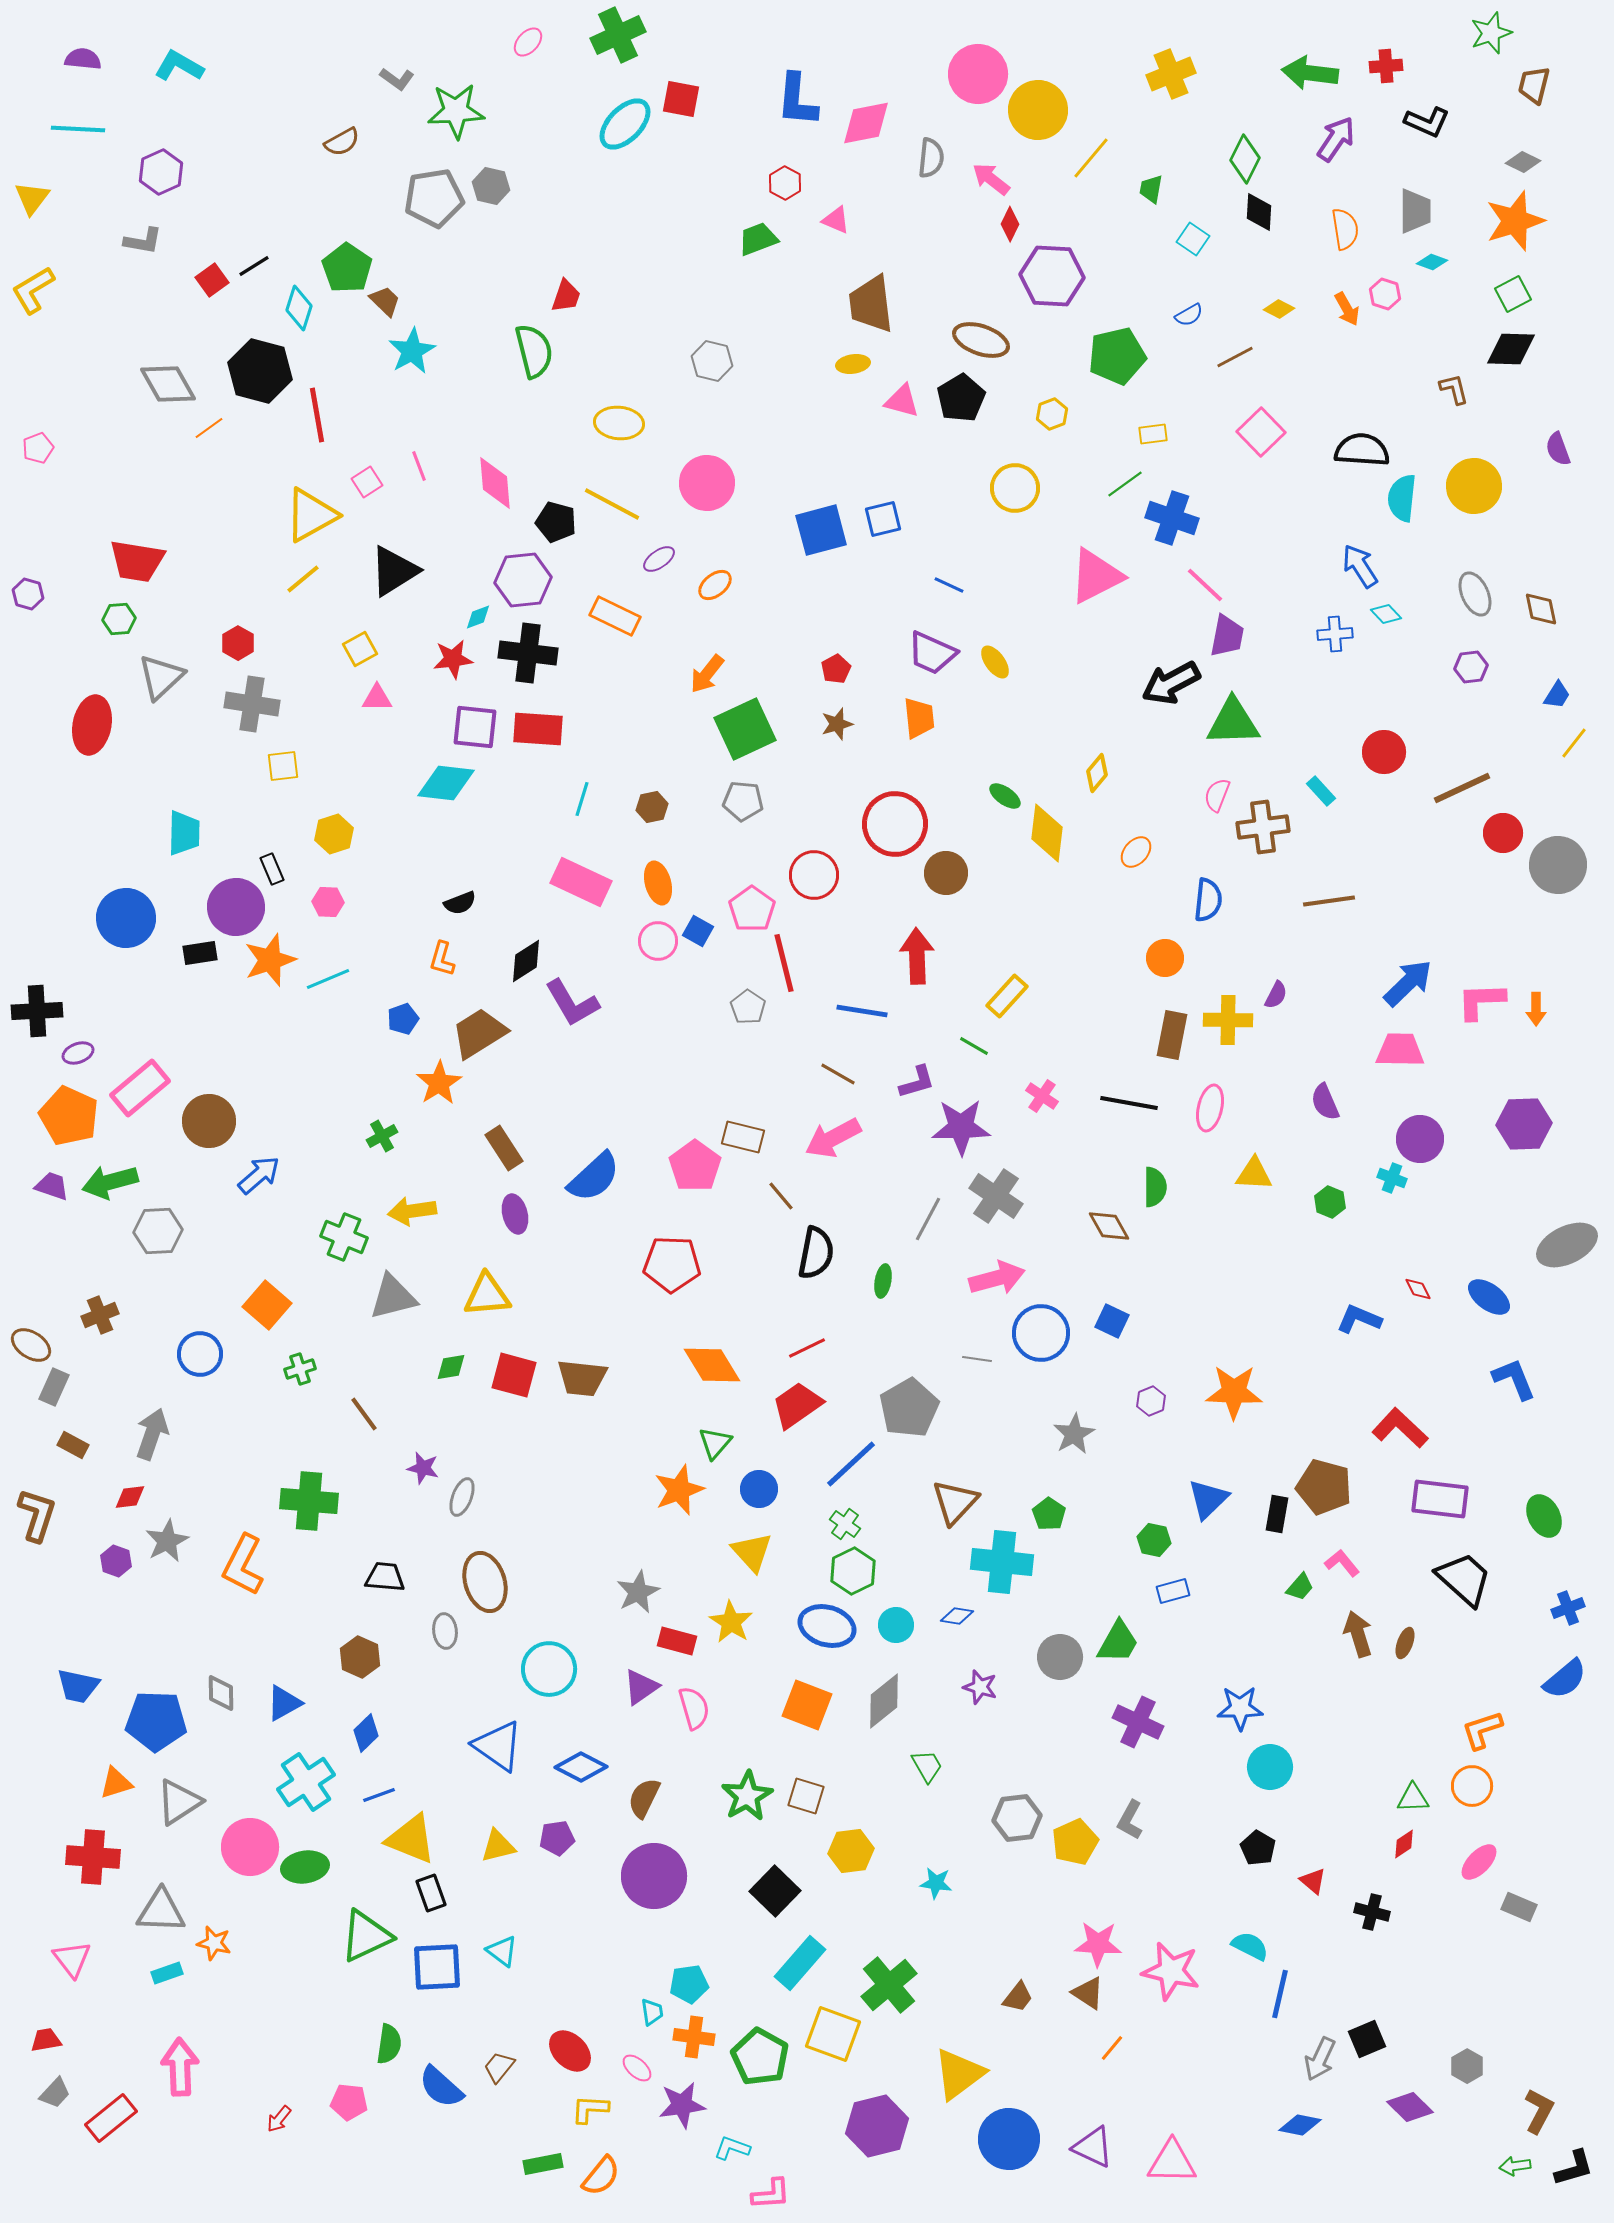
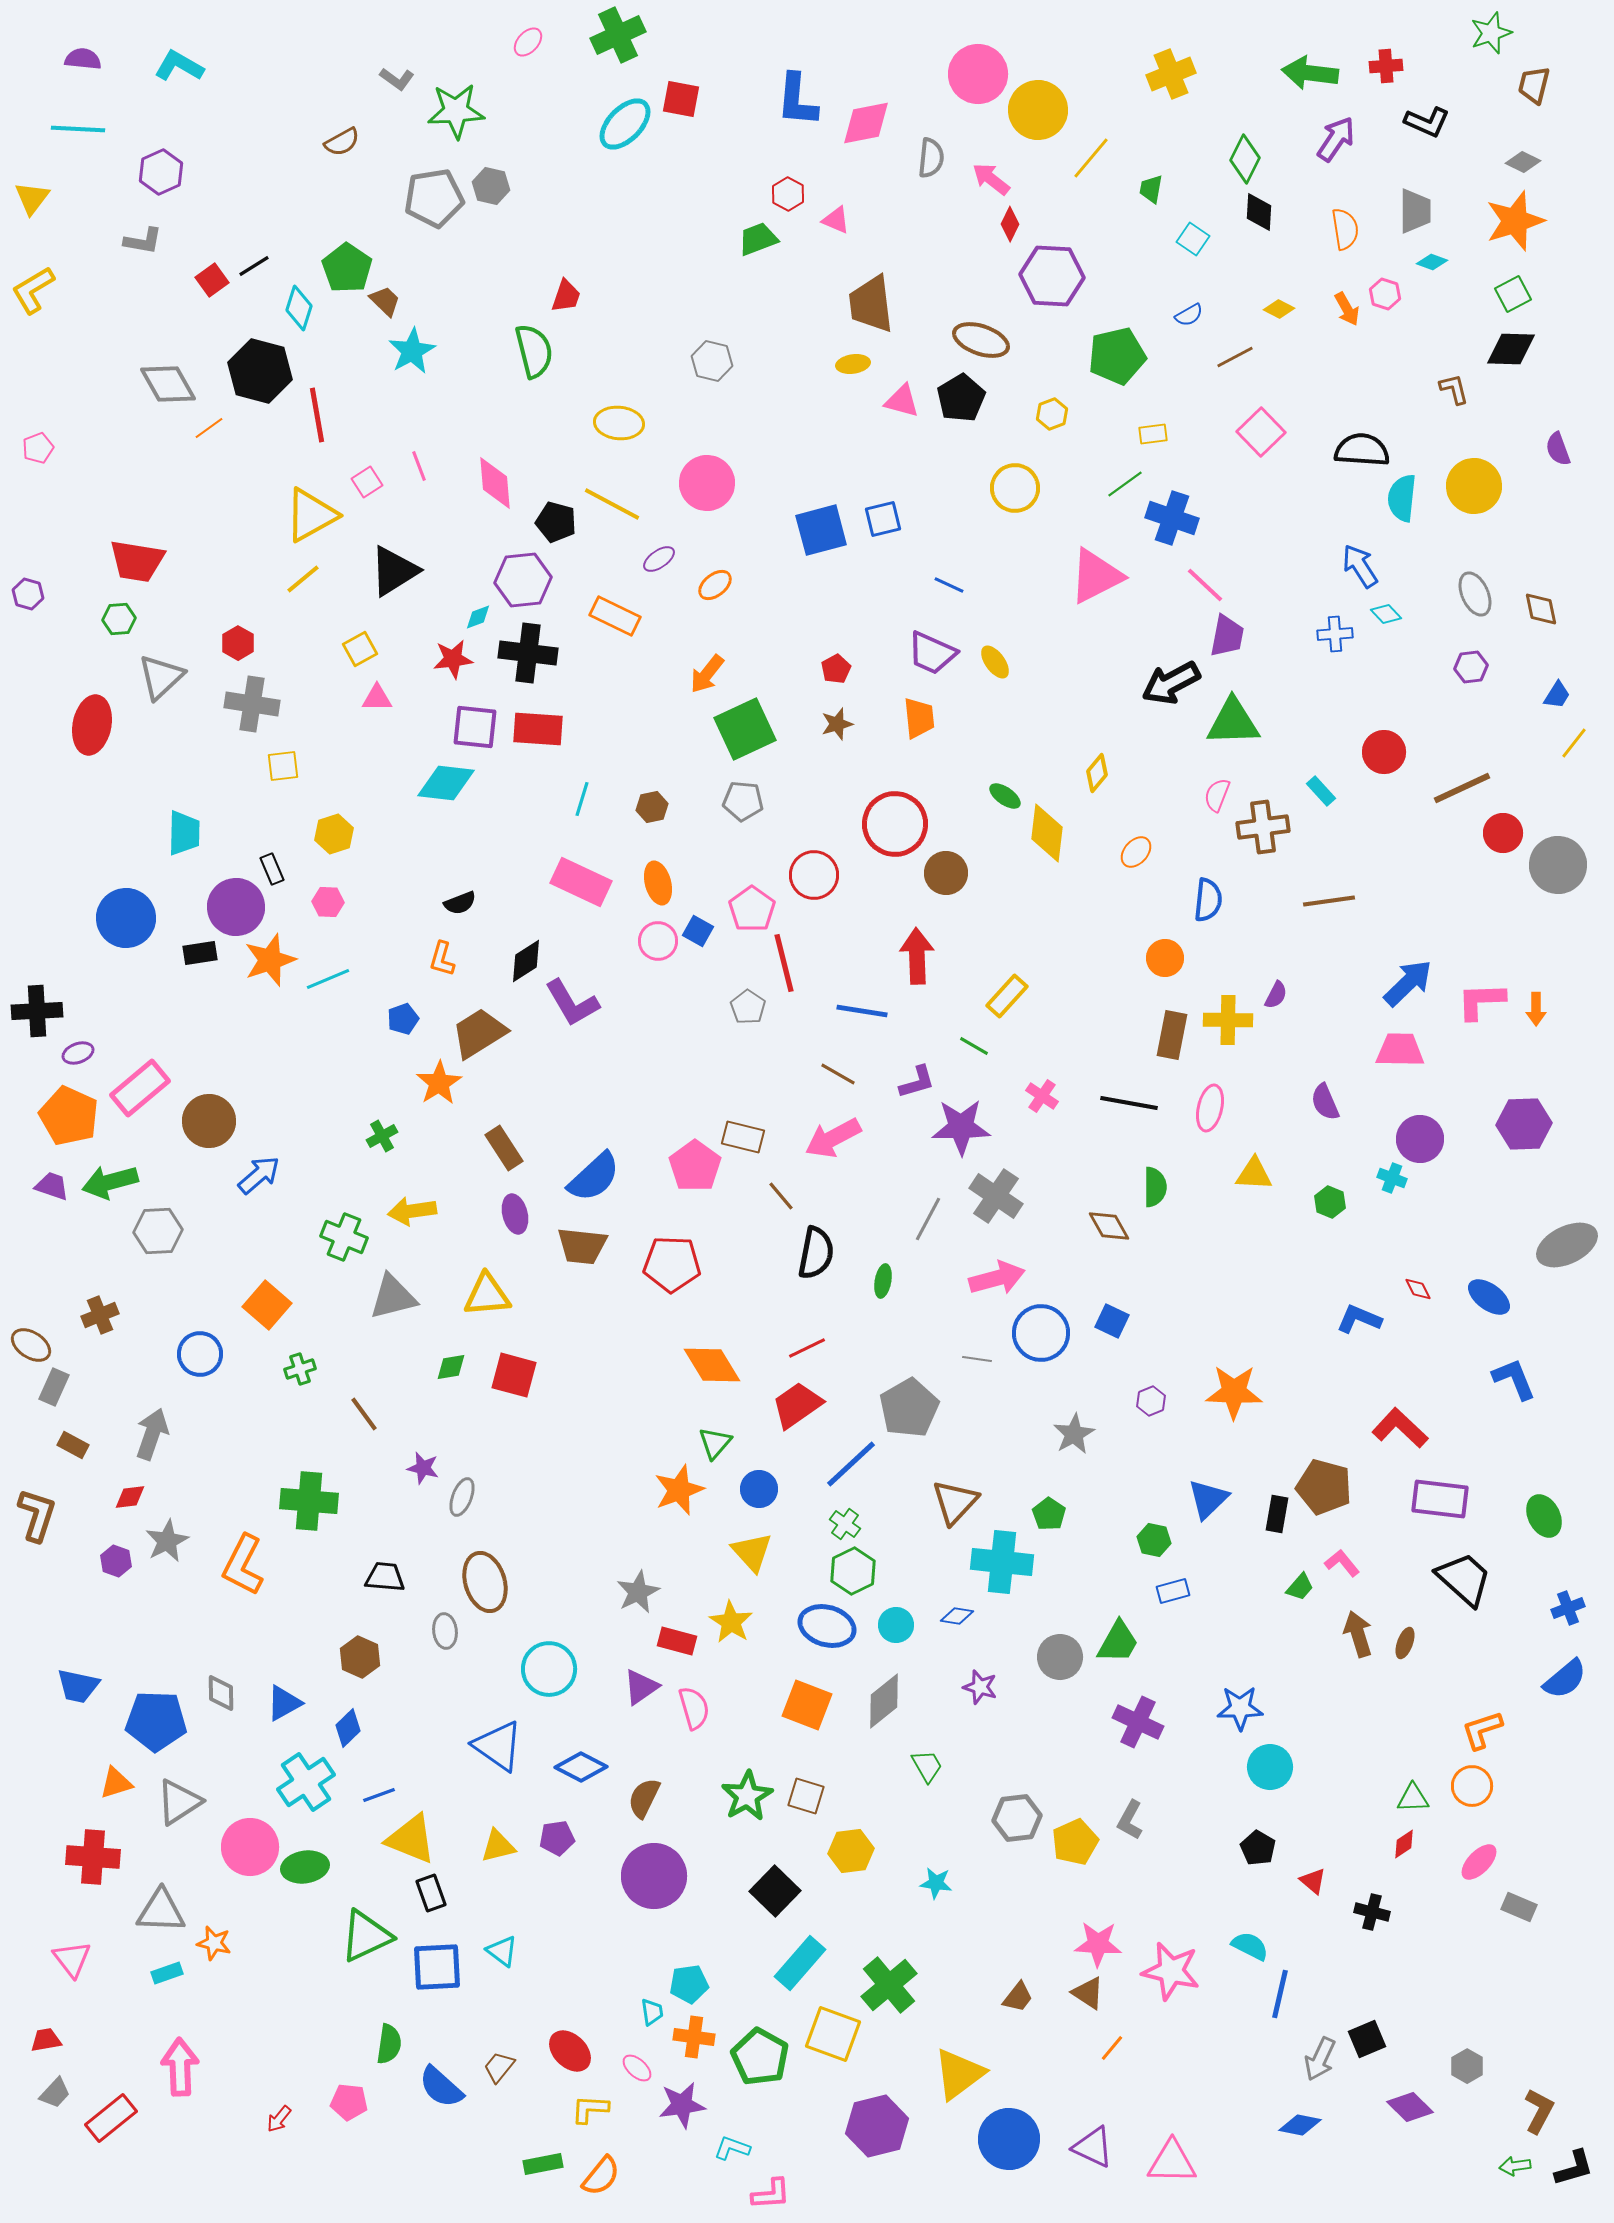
red hexagon at (785, 183): moved 3 px right, 11 px down
brown trapezoid at (582, 1378): moved 132 px up
blue diamond at (366, 1733): moved 18 px left, 5 px up
